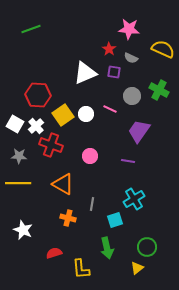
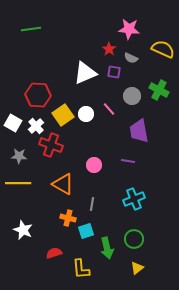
green line: rotated 12 degrees clockwise
pink line: moved 1 px left; rotated 24 degrees clockwise
white square: moved 2 px left, 1 px up
purple trapezoid: rotated 45 degrees counterclockwise
pink circle: moved 4 px right, 9 px down
cyan cross: rotated 10 degrees clockwise
cyan square: moved 29 px left, 11 px down
green circle: moved 13 px left, 8 px up
